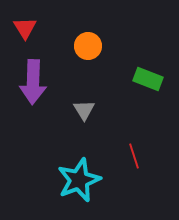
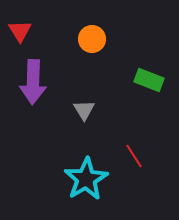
red triangle: moved 5 px left, 3 px down
orange circle: moved 4 px right, 7 px up
green rectangle: moved 1 px right, 1 px down
red line: rotated 15 degrees counterclockwise
cyan star: moved 7 px right, 1 px up; rotated 9 degrees counterclockwise
